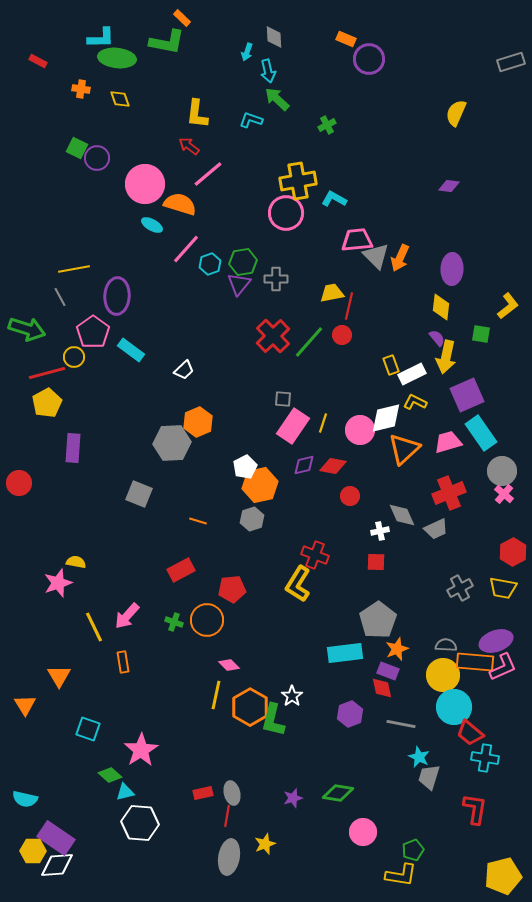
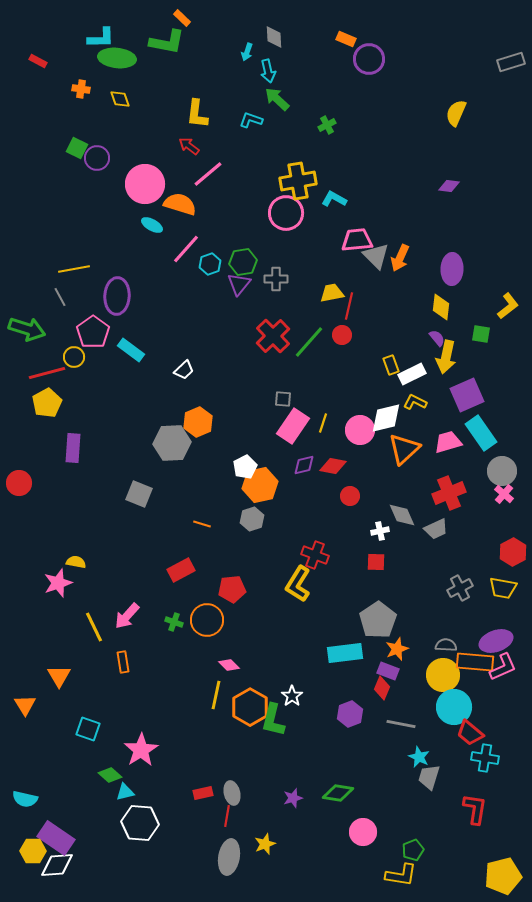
orange line at (198, 521): moved 4 px right, 3 px down
red diamond at (382, 688): rotated 35 degrees clockwise
